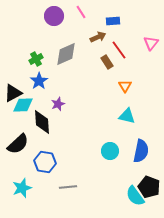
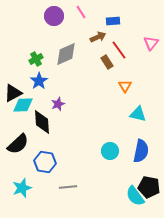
cyan triangle: moved 11 px right, 2 px up
black pentagon: rotated 10 degrees counterclockwise
